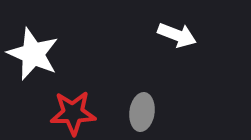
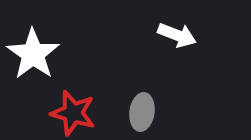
white star: rotated 12 degrees clockwise
red star: rotated 18 degrees clockwise
